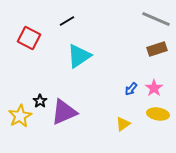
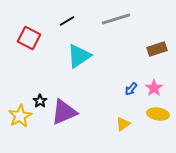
gray line: moved 40 px left; rotated 40 degrees counterclockwise
